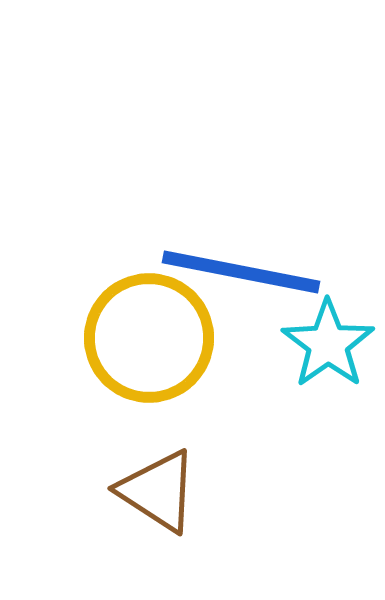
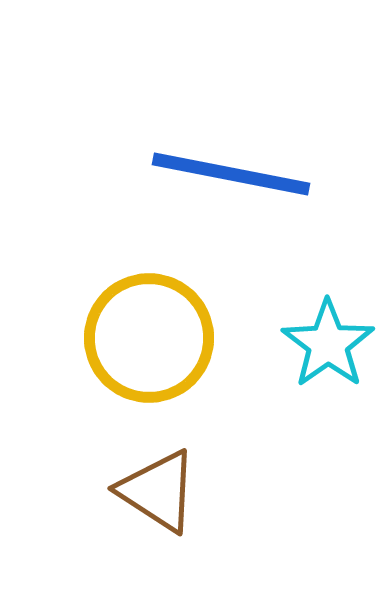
blue line: moved 10 px left, 98 px up
